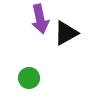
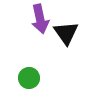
black triangle: rotated 36 degrees counterclockwise
